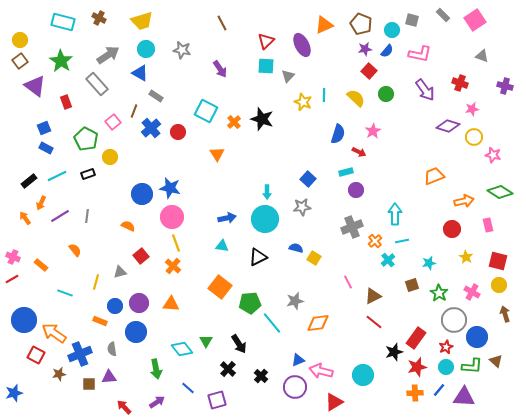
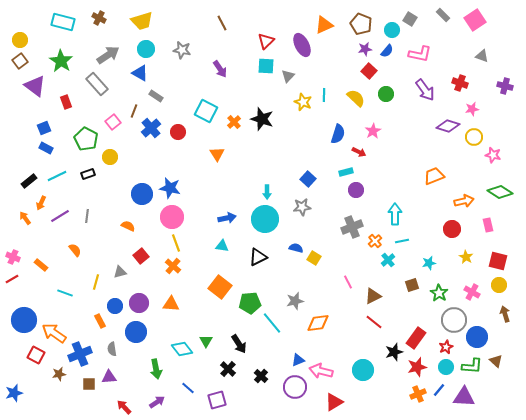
gray square at (412, 20): moved 2 px left, 1 px up; rotated 16 degrees clockwise
orange rectangle at (100, 321): rotated 40 degrees clockwise
cyan circle at (363, 375): moved 5 px up
orange cross at (415, 393): moved 3 px right, 1 px down; rotated 21 degrees counterclockwise
